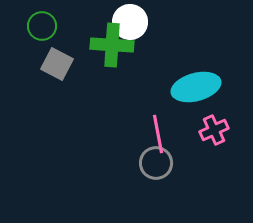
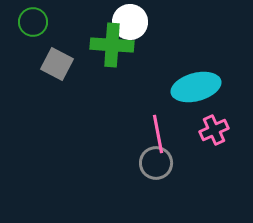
green circle: moved 9 px left, 4 px up
